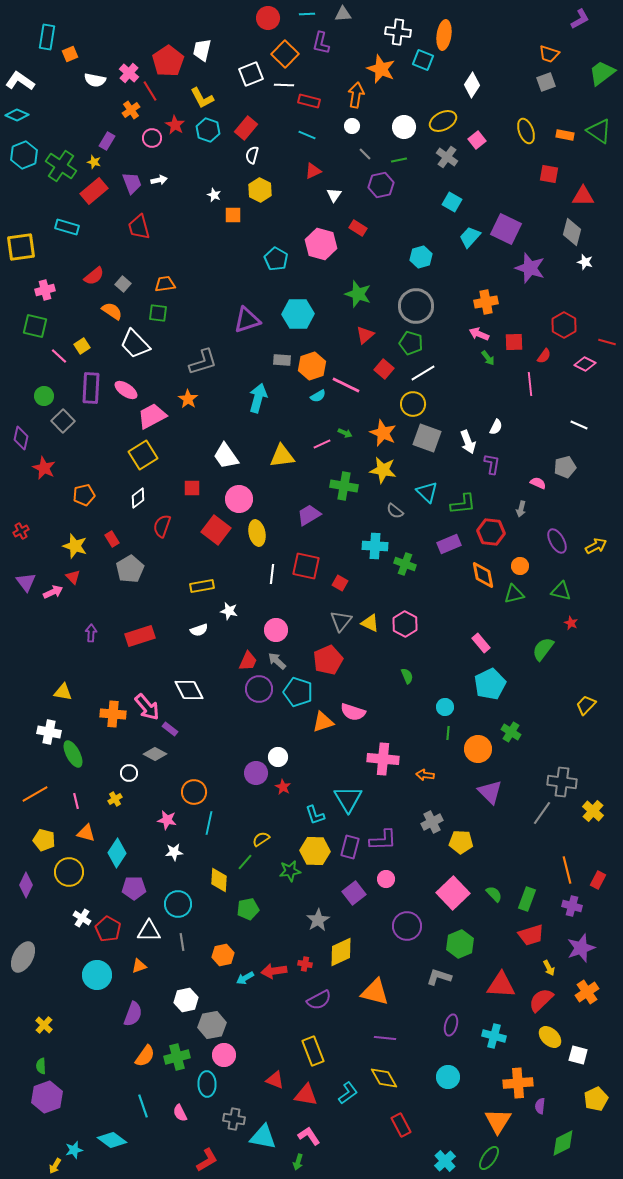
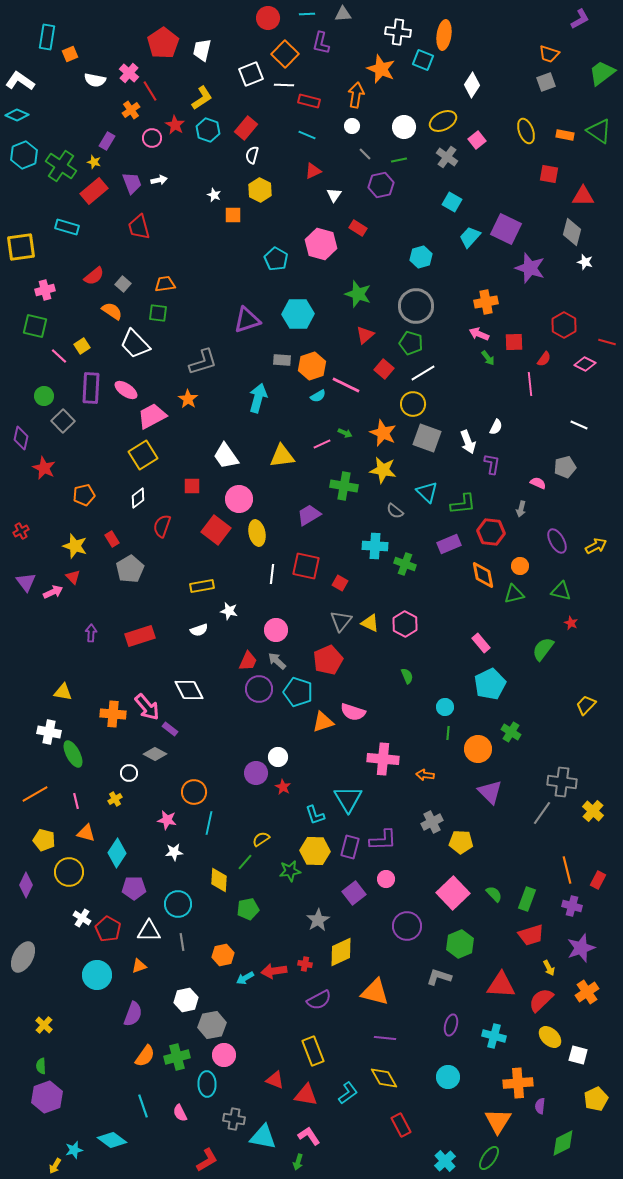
red pentagon at (168, 61): moved 5 px left, 18 px up
yellow L-shape at (202, 98): rotated 95 degrees counterclockwise
red semicircle at (544, 356): moved 3 px down
red square at (192, 488): moved 2 px up
